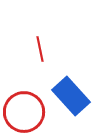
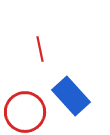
red circle: moved 1 px right
